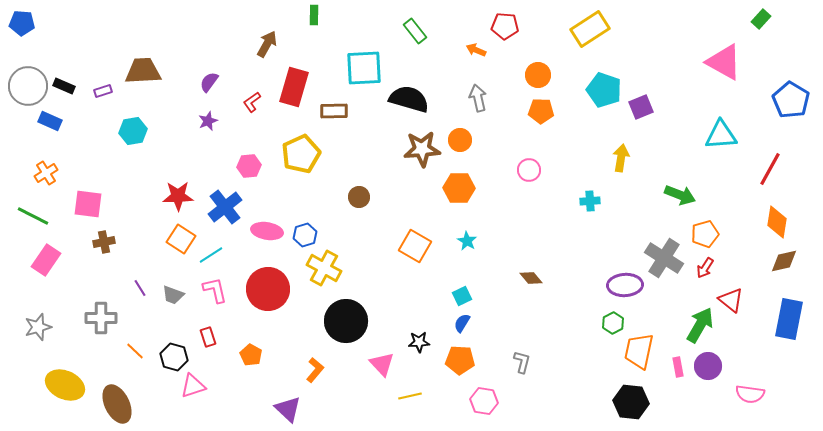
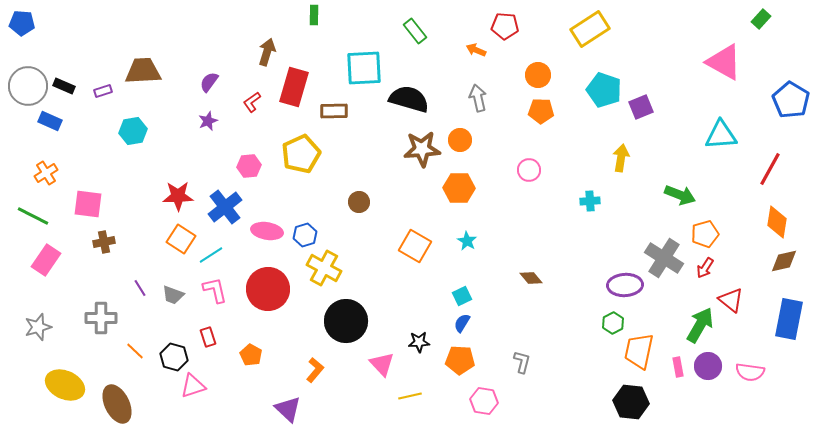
brown arrow at (267, 44): moved 8 px down; rotated 12 degrees counterclockwise
brown circle at (359, 197): moved 5 px down
pink semicircle at (750, 394): moved 22 px up
